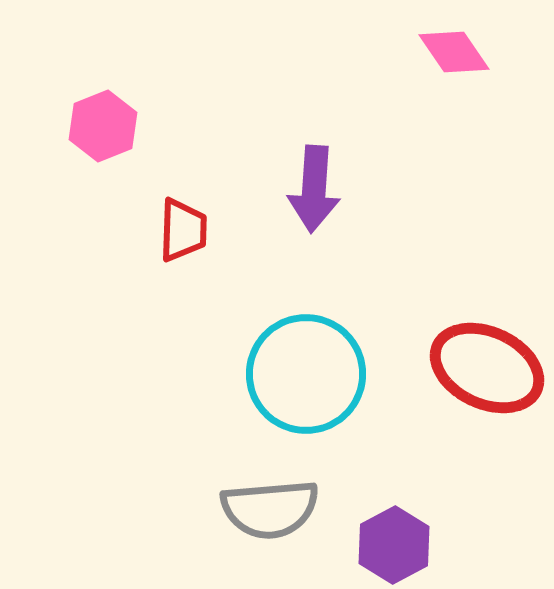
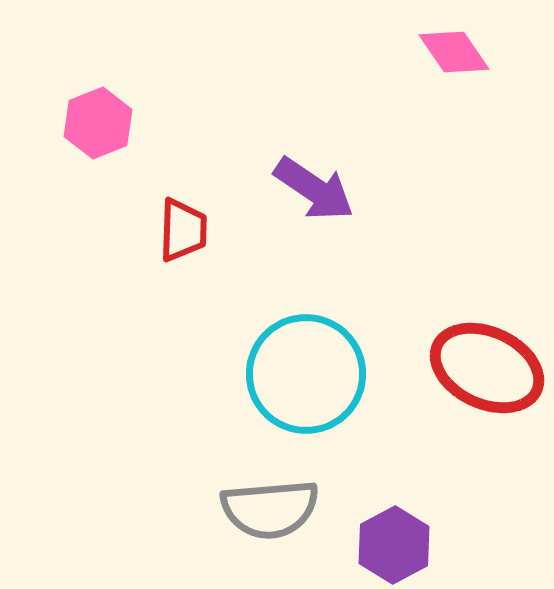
pink hexagon: moved 5 px left, 3 px up
purple arrow: rotated 60 degrees counterclockwise
